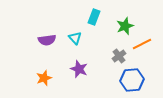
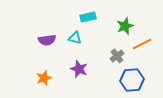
cyan rectangle: moved 6 px left; rotated 56 degrees clockwise
cyan triangle: rotated 32 degrees counterclockwise
gray cross: moved 2 px left
